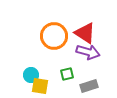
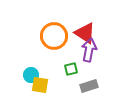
purple arrow: moved 1 px right, 2 px up; rotated 95 degrees counterclockwise
green square: moved 4 px right, 5 px up
yellow square: moved 1 px up
